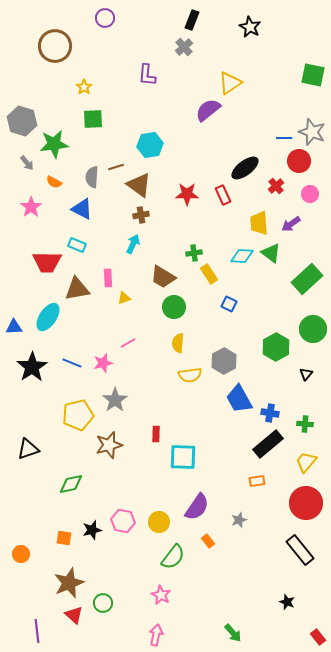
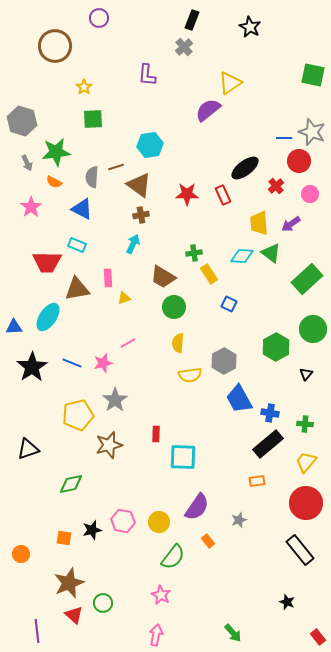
purple circle at (105, 18): moved 6 px left
green star at (54, 144): moved 2 px right, 8 px down
gray arrow at (27, 163): rotated 14 degrees clockwise
